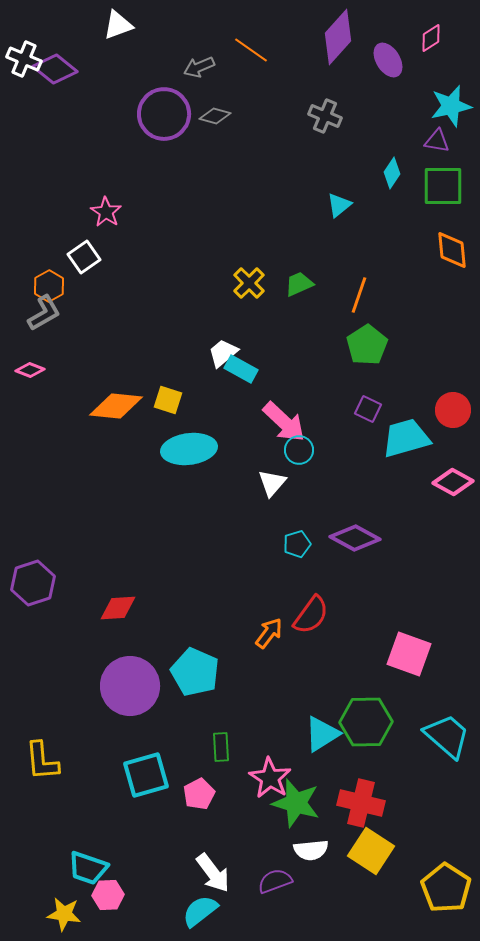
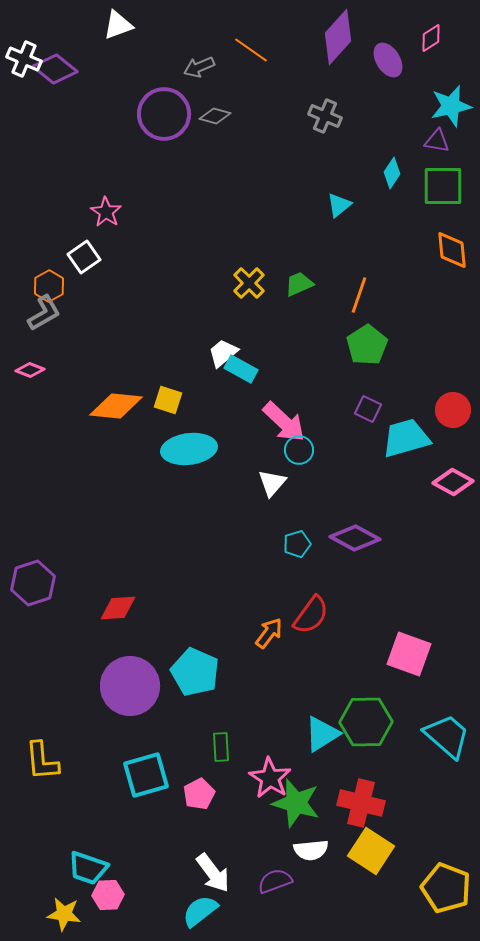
yellow pentagon at (446, 888): rotated 12 degrees counterclockwise
